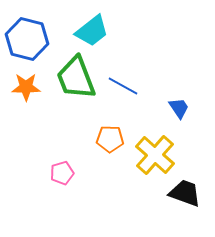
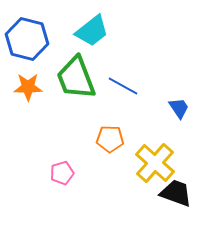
orange star: moved 2 px right
yellow cross: moved 8 px down
black trapezoid: moved 9 px left
